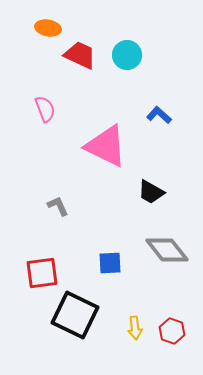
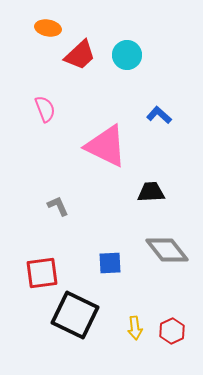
red trapezoid: rotated 112 degrees clockwise
black trapezoid: rotated 148 degrees clockwise
red hexagon: rotated 15 degrees clockwise
